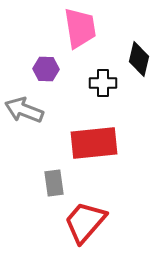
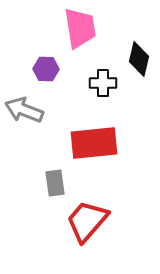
gray rectangle: moved 1 px right
red trapezoid: moved 2 px right, 1 px up
